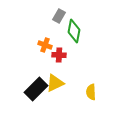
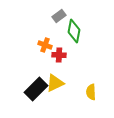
gray rectangle: rotated 24 degrees clockwise
